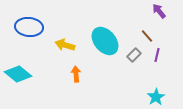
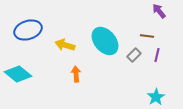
blue ellipse: moved 1 px left, 3 px down; rotated 24 degrees counterclockwise
brown line: rotated 40 degrees counterclockwise
